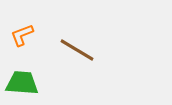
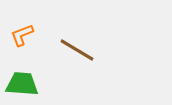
green trapezoid: moved 1 px down
